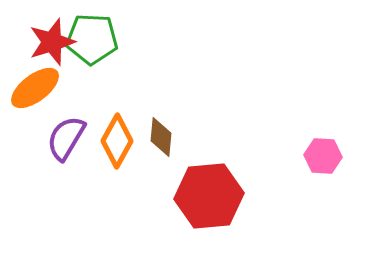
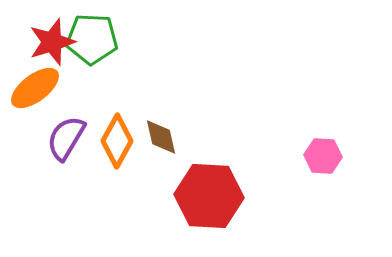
brown diamond: rotated 18 degrees counterclockwise
red hexagon: rotated 8 degrees clockwise
